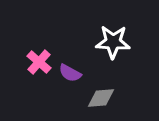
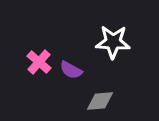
purple semicircle: moved 1 px right, 3 px up
gray diamond: moved 1 px left, 3 px down
